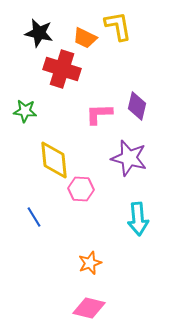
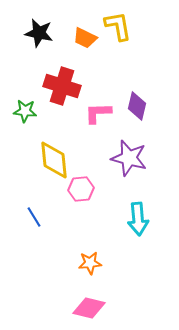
red cross: moved 17 px down
pink L-shape: moved 1 px left, 1 px up
pink hexagon: rotated 10 degrees counterclockwise
orange star: rotated 15 degrees clockwise
